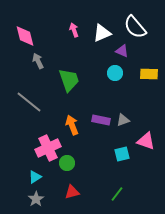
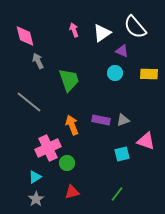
white triangle: rotated 12 degrees counterclockwise
